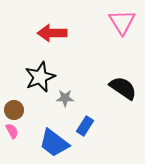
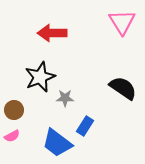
pink semicircle: moved 5 px down; rotated 91 degrees clockwise
blue trapezoid: moved 3 px right
